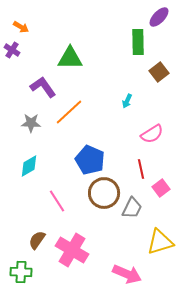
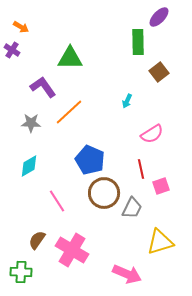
pink square: moved 2 px up; rotated 18 degrees clockwise
